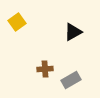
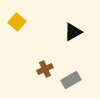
yellow square: rotated 12 degrees counterclockwise
brown cross: rotated 21 degrees counterclockwise
